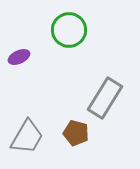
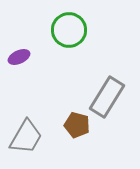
gray rectangle: moved 2 px right, 1 px up
brown pentagon: moved 1 px right, 8 px up
gray trapezoid: moved 1 px left
